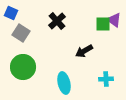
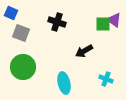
black cross: moved 1 px down; rotated 30 degrees counterclockwise
gray square: rotated 12 degrees counterclockwise
cyan cross: rotated 24 degrees clockwise
